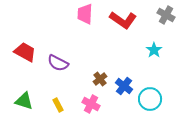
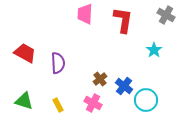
red L-shape: rotated 116 degrees counterclockwise
red trapezoid: moved 1 px down
purple semicircle: rotated 120 degrees counterclockwise
cyan circle: moved 4 px left, 1 px down
pink cross: moved 2 px right, 1 px up
